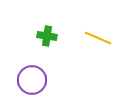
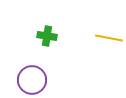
yellow line: moved 11 px right; rotated 12 degrees counterclockwise
